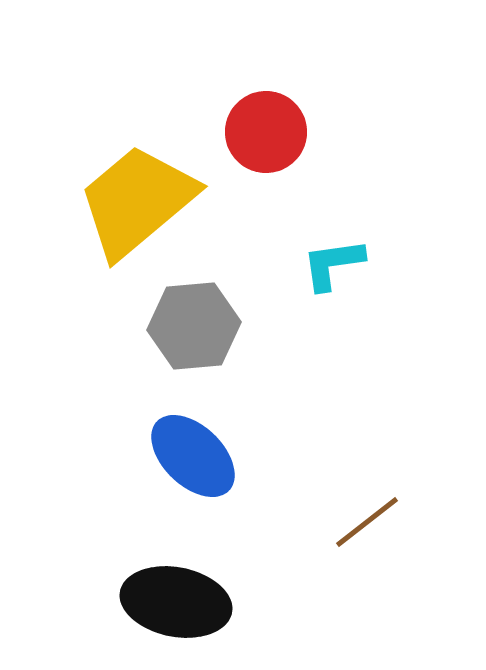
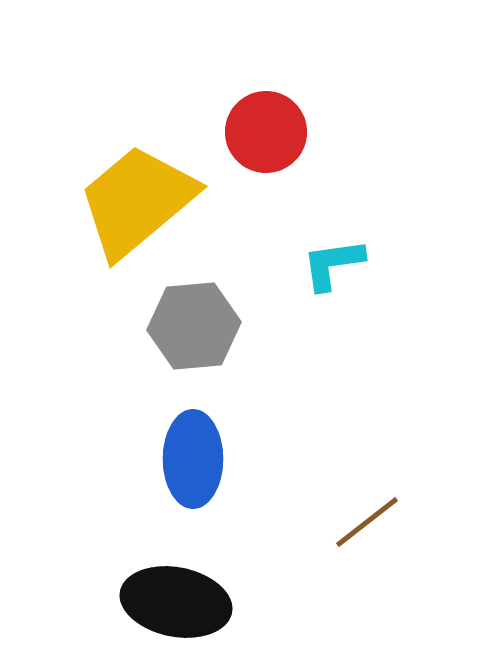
blue ellipse: moved 3 px down; rotated 46 degrees clockwise
